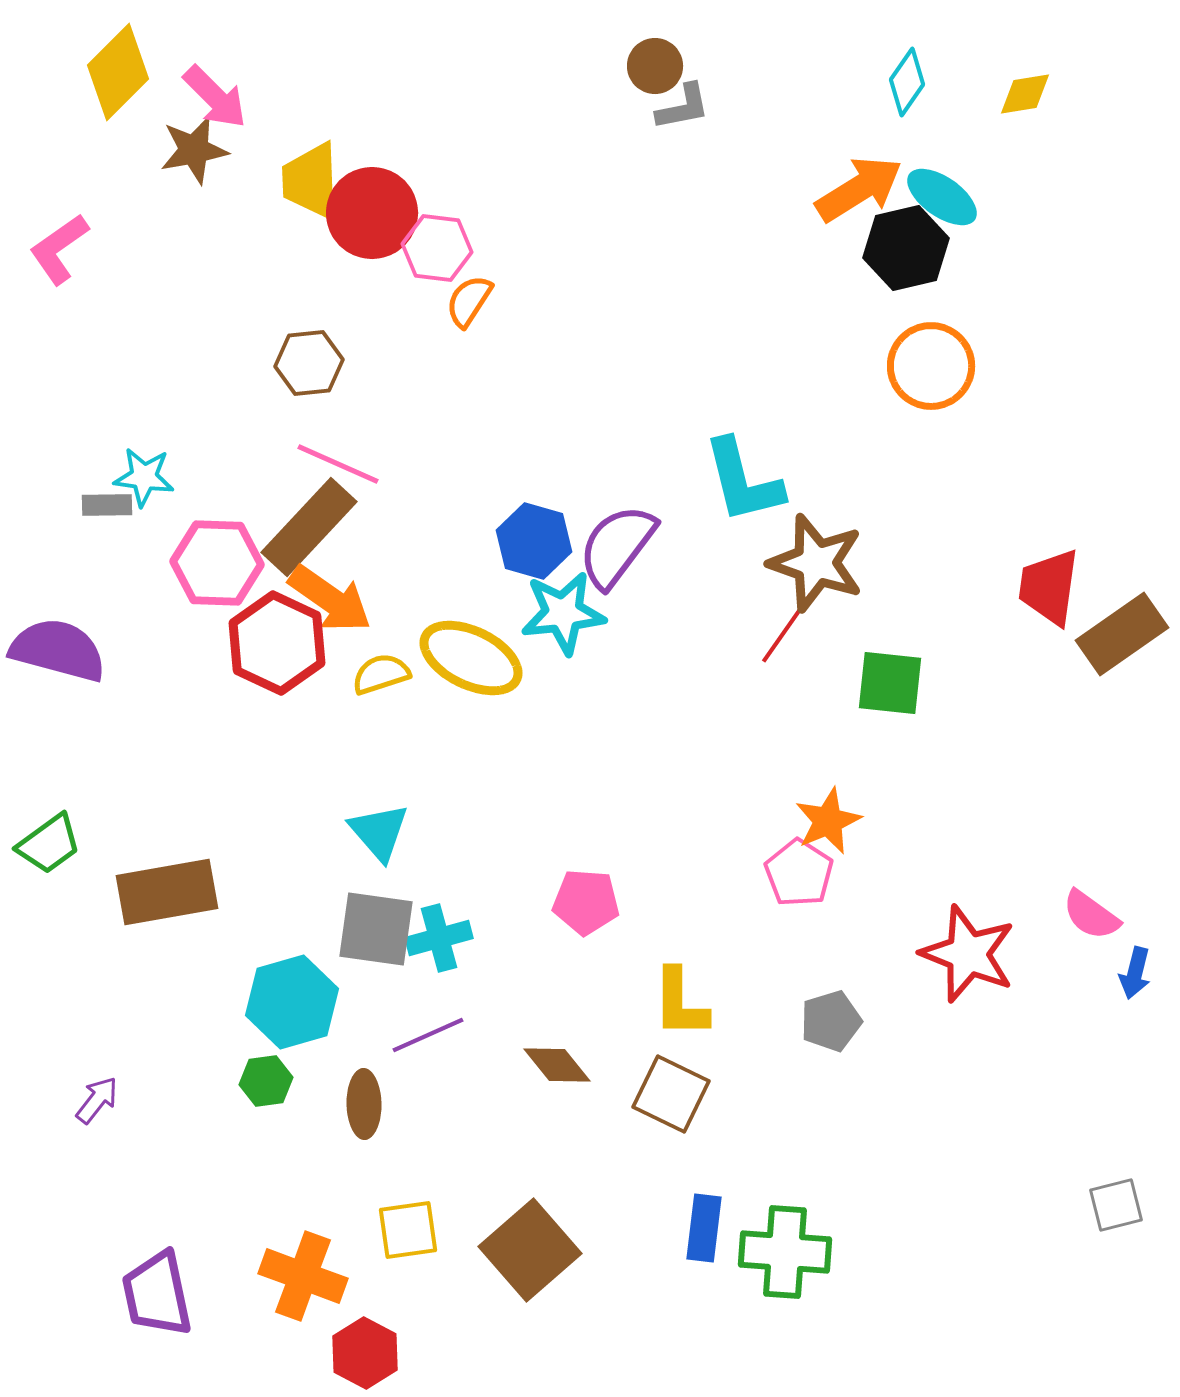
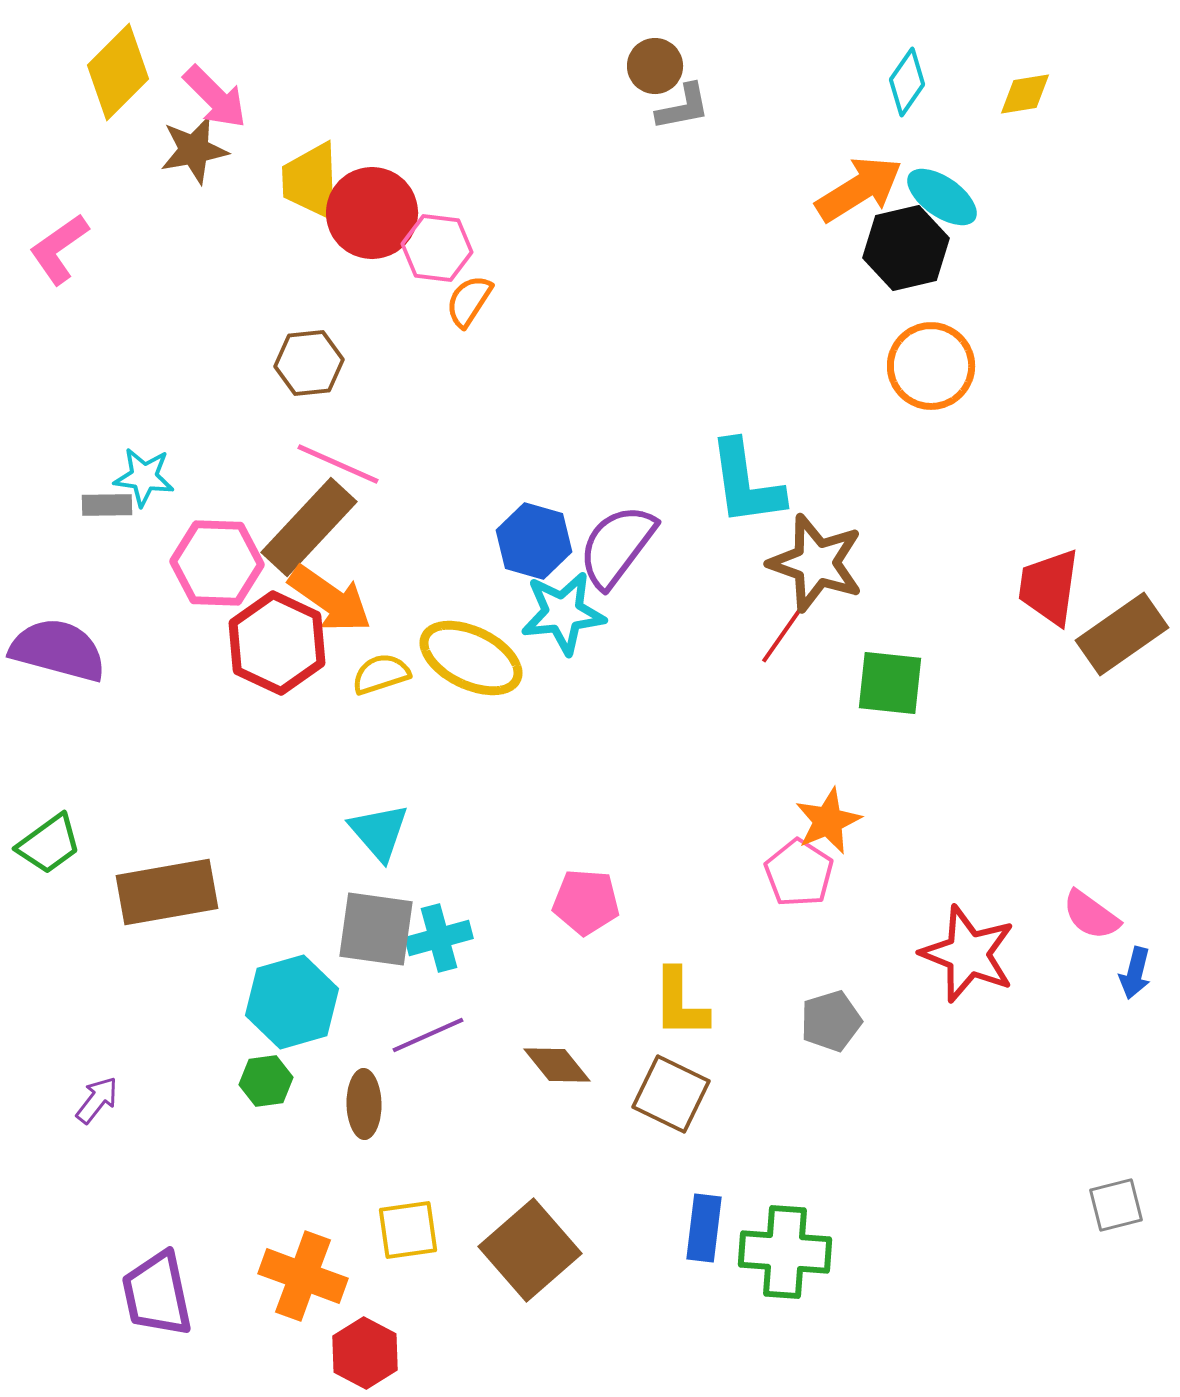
cyan L-shape at (743, 481): moved 3 px right, 2 px down; rotated 6 degrees clockwise
